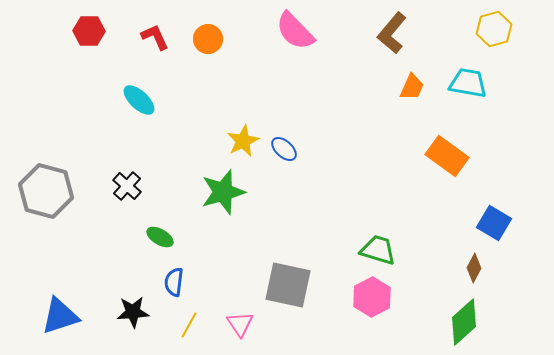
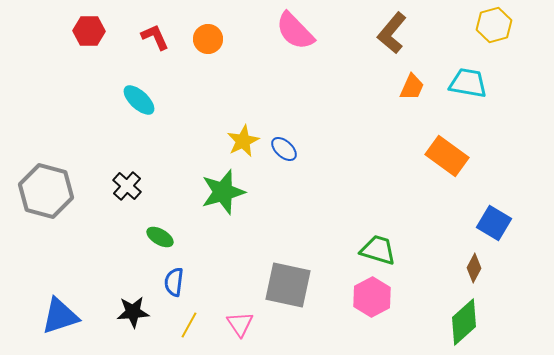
yellow hexagon: moved 4 px up
